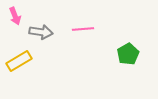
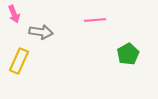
pink arrow: moved 1 px left, 2 px up
pink line: moved 12 px right, 9 px up
yellow rectangle: rotated 35 degrees counterclockwise
